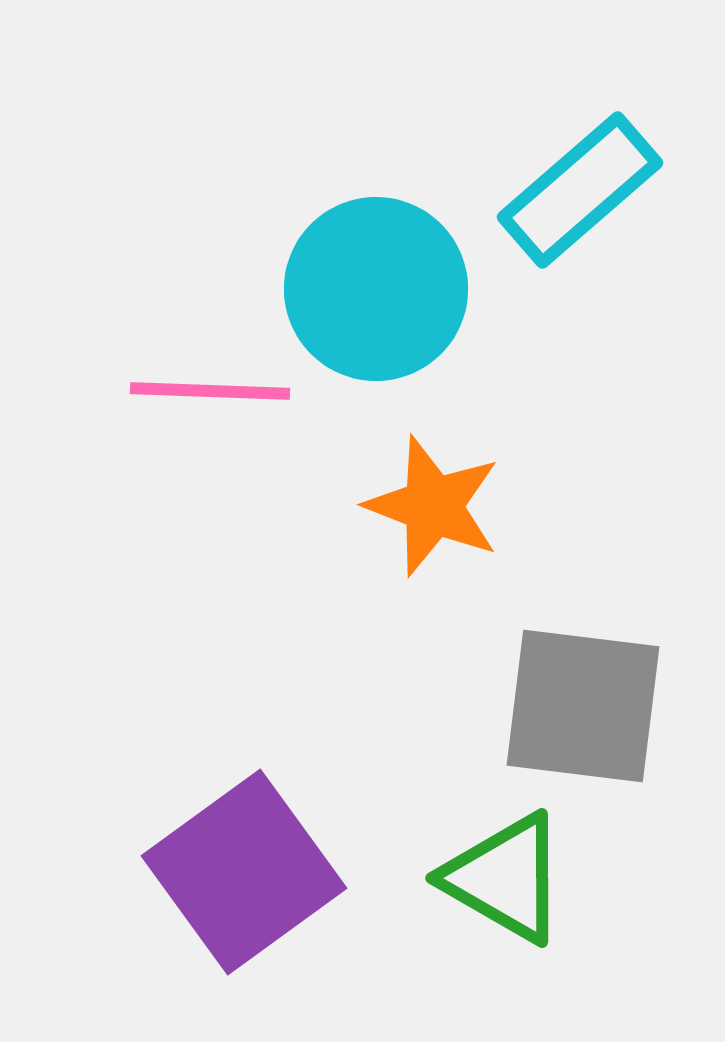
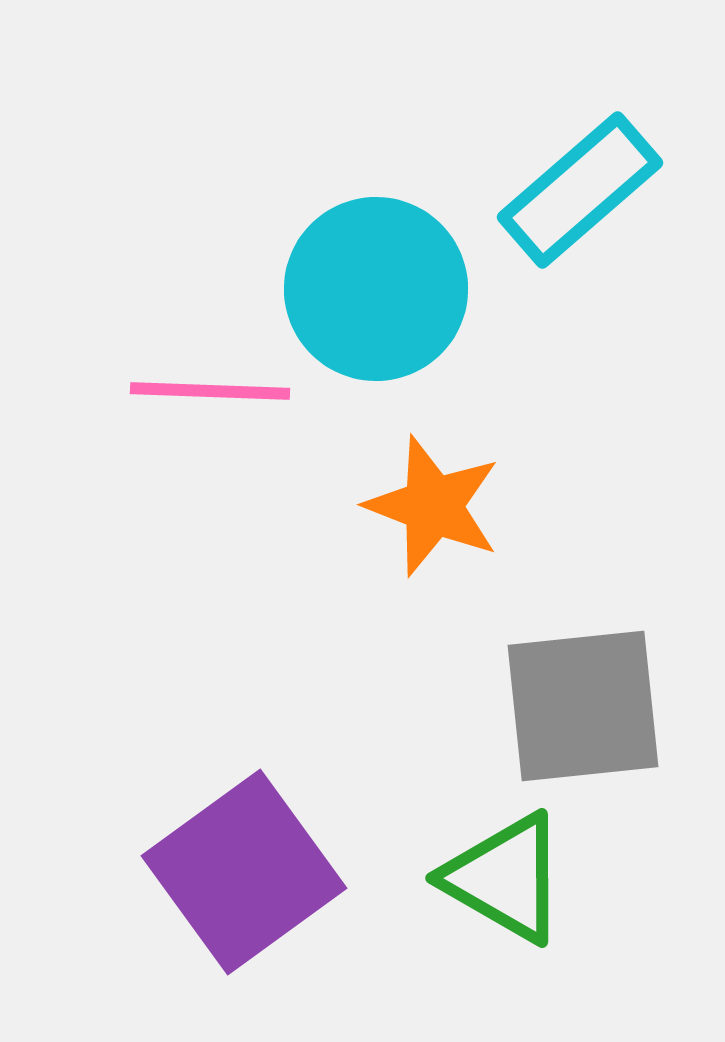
gray square: rotated 13 degrees counterclockwise
